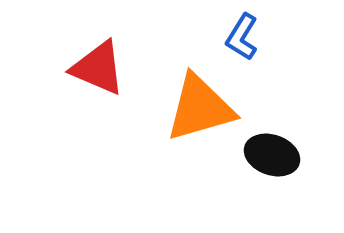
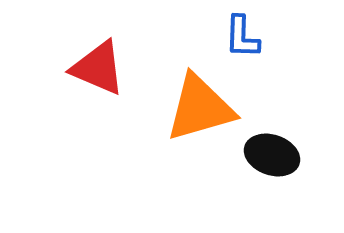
blue L-shape: rotated 30 degrees counterclockwise
